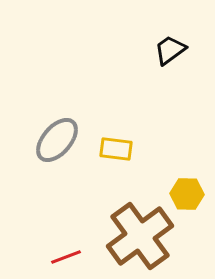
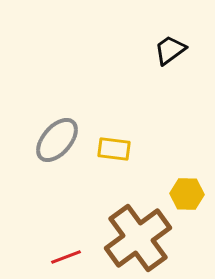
yellow rectangle: moved 2 px left
brown cross: moved 2 px left, 2 px down
